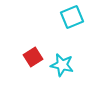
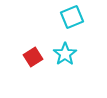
cyan star: moved 3 px right, 11 px up; rotated 25 degrees clockwise
